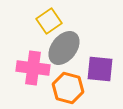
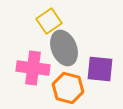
gray ellipse: rotated 60 degrees counterclockwise
